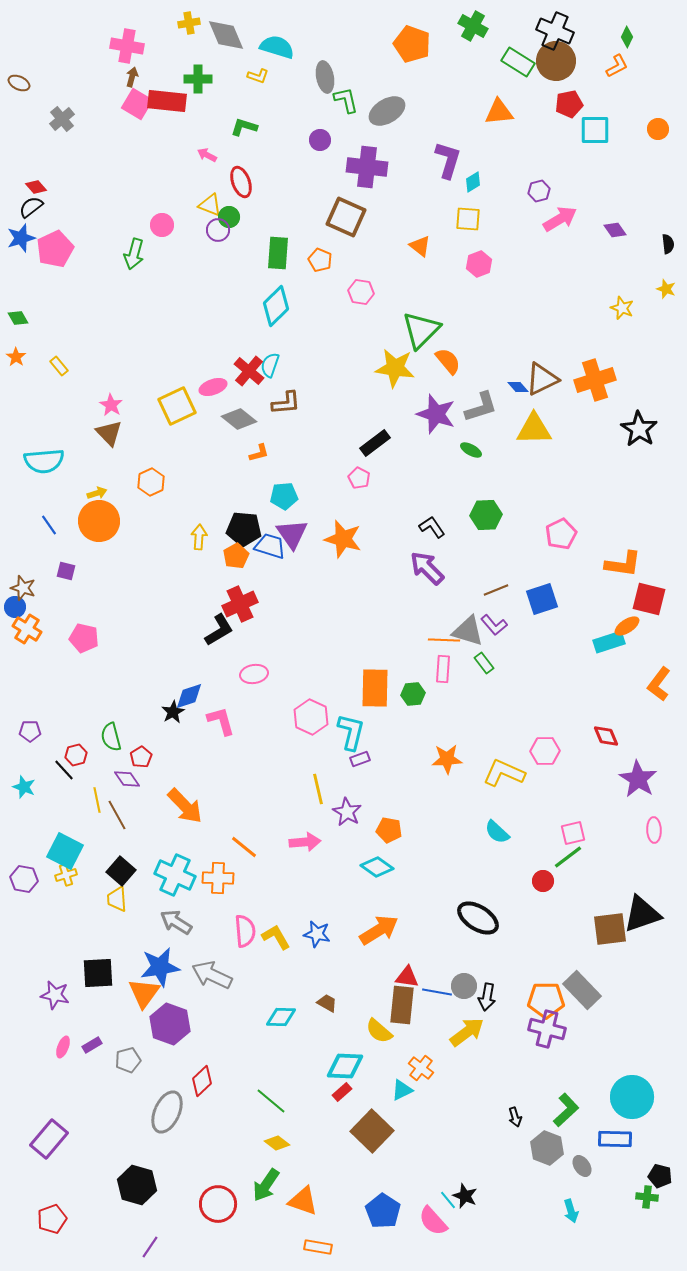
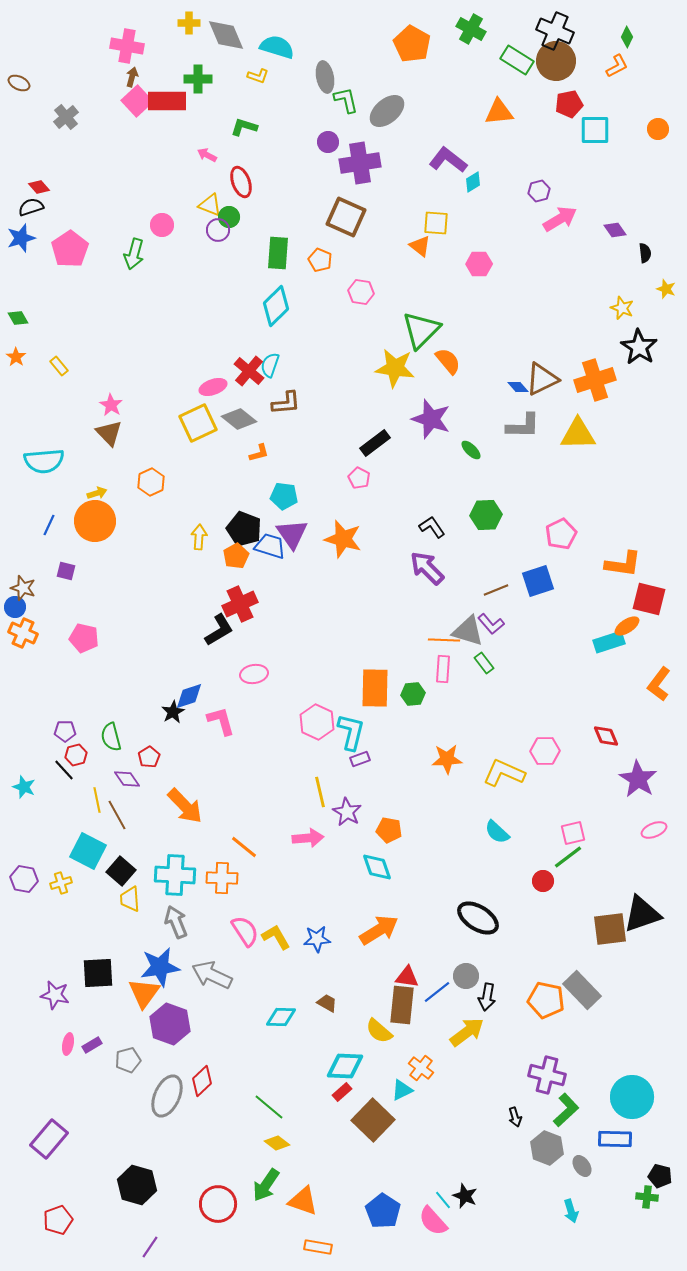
yellow cross at (189, 23): rotated 10 degrees clockwise
green cross at (473, 26): moved 2 px left, 3 px down
orange pentagon at (412, 44): rotated 9 degrees clockwise
green rectangle at (518, 62): moved 1 px left, 2 px up
red rectangle at (167, 101): rotated 6 degrees counterclockwise
pink square at (137, 104): moved 3 px up; rotated 16 degrees clockwise
gray ellipse at (387, 111): rotated 9 degrees counterclockwise
gray cross at (62, 119): moved 4 px right, 2 px up
purple circle at (320, 140): moved 8 px right, 2 px down
purple L-shape at (448, 160): rotated 69 degrees counterclockwise
purple cross at (367, 167): moved 7 px left, 4 px up; rotated 15 degrees counterclockwise
red diamond at (36, 187): moved 3 px right
black semicircle at (31, 207): rotated 20 degrees clockwise
yellow square at (468, 219): moved 32 px left, 4 px down
black semicircle at (668, 244): moved 23 px left, 9 px down
pink pentagon at (55, 249): moved 15 px right; rotated 9 degrees counterclockwise
pink hexagon at (479, 264): rotated 20 degrees clockwise
yellow square at (177, 406): moved 21 px right, 17 px down
gray L-shape at (481, 407): moved 42 px right, 19 px down; rotated 18 degrees clockwise
purple star at (436, 414): moved 5 px left, 5 px down
yellow triangle at (534, 429): moved 44 px right, 5 px down
black star at (639, 429): moved 82 px up
green ellipse at (471, 450): rotated 15 degrees clockwise
cyan pentagon at (284, 496): rotated 12 degrees clockwise
orange circle at (99, 521): moved 4 px left
blue line at (49, 525): rotated 60 degrees clockwise
black pentagon at (244, 529): rotated 16 degrees clockwise
blue square at (542, 599): moved 4 px left, 18 px up
purple L-shape at (494, 625): moved 3 px left, 1 px up
orange cross at (27, 629): moved 4 px left, 4 px down; rotated 8 degrees counterclockwise
pink hexagon at (311, 717): moved 6 px right, 5 px down
purple pentagon at (30, 731): moved 35 px right
red pentagon at (141, 757): moved 8 px right
yellow line at (318, 789): moved 2 px right, 3 px down
pink ellipse at (654, 830): rotated 70 degrees clockwise
pink arrow at (305, 842): moved 3 px right, 4 px up
cyan square at (65, 851): moved 23 px right
cyan diamond at (377, 867): rotated 36 degrees clockwise
yellow cross at (66, 875): moved 5 px left, 8 px down
cyan cross at (175, 875): rotated 21 degrees counterclockwise
orange cross at (218, 878): moved 4 px right
yellow trapezoid at (117, 899): moved 13 px right
gray arrow at (176, 922): rotated 36 degrees clockwise
pink semicircle at (245, 931): rotated 28 degrees counterclockwise
blue star at (317, 934): moved 5 px down; rotated 16 degrees counterclockwise
gray circle at (464, 986): moved 2 px right, 10 px up
blue line at (437, 992): rotated 48 degrees counterclockwise
orange pentagon at (546, 1000): rotated 12 degrees clockwise
purple cross at (547, 1029): moved 46 px down
pink ellipse at (63, 1047): moved 5 px right, 3 px up; rotated 10 degrees counterclockwise
green line at (271, 1101): moved 2 px left, 6 px down
gray ellipse at (167, 1112): moved 16 px up
brown square at (372, 1131): moved 1 px right, 11 px up
cyan line at (448, 1200): moved 5 px left
red pentagon at (52, 1219): moved 6 px right, 1 px down
